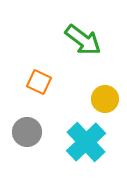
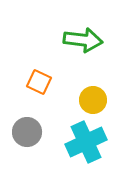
green arrow: rotated 30 degrees counterclockwise
yellow circle: moved 12 px left, 1 px down
cyan cross: rotated 18 degrees clockwise
